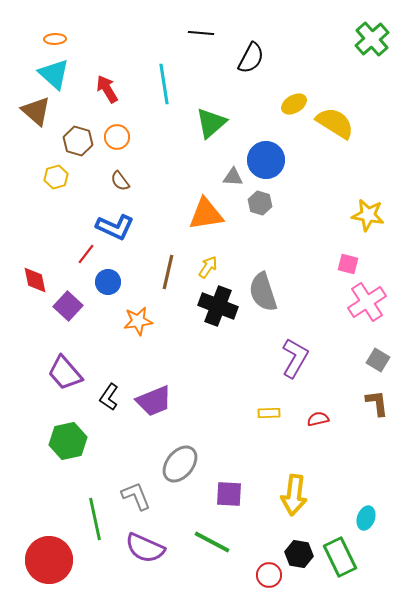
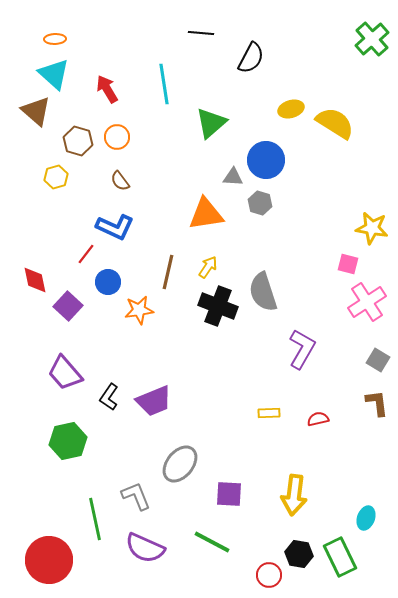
yellow ellipse at (294, 104): moved 3 px left, 5 px down; rotated 15 degrees clockwise
yellow star at (368, 215): moved 4 px right, 13 px down
orange star at (138, 321): moved 1 px right, 11 px up
purple L-shape at (295, 358): moved 7 px right, 9 px up
